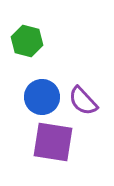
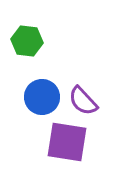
green hexagon: rotated 8 degrees counterclockwise
purple square: moved 14 px right
